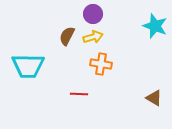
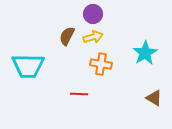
cyan star: moved 10 px left, 27 px down; rotated 20 degrees clockwise
